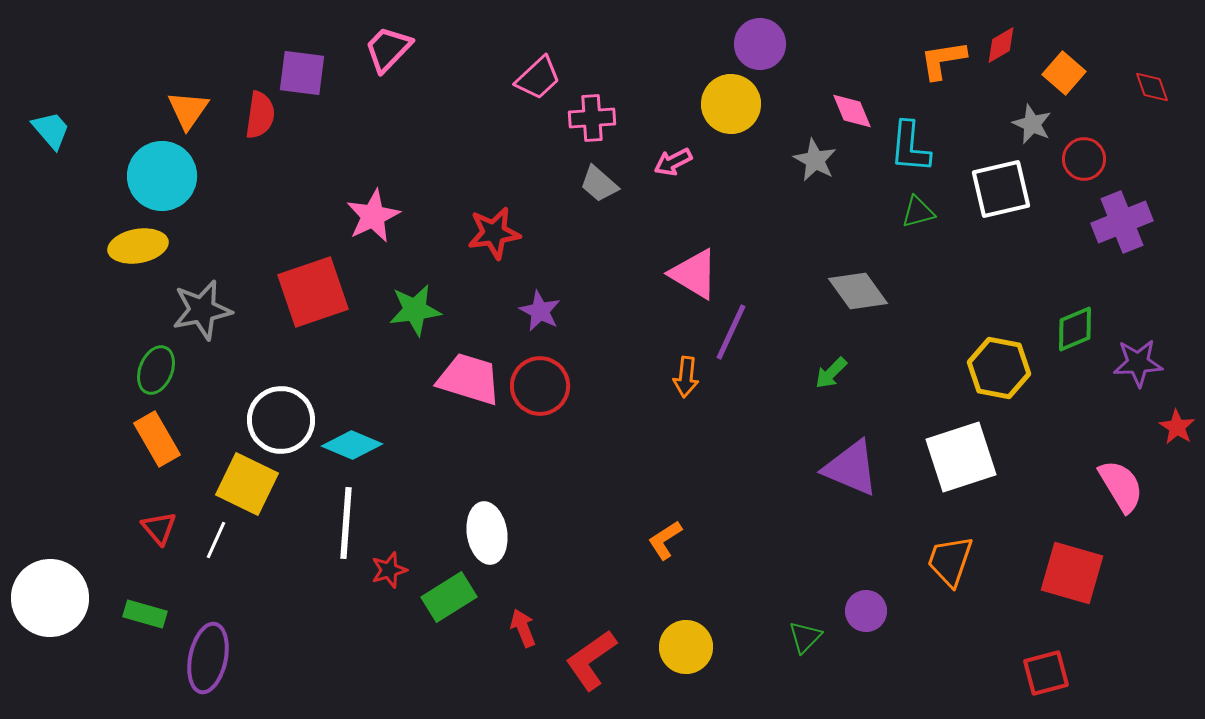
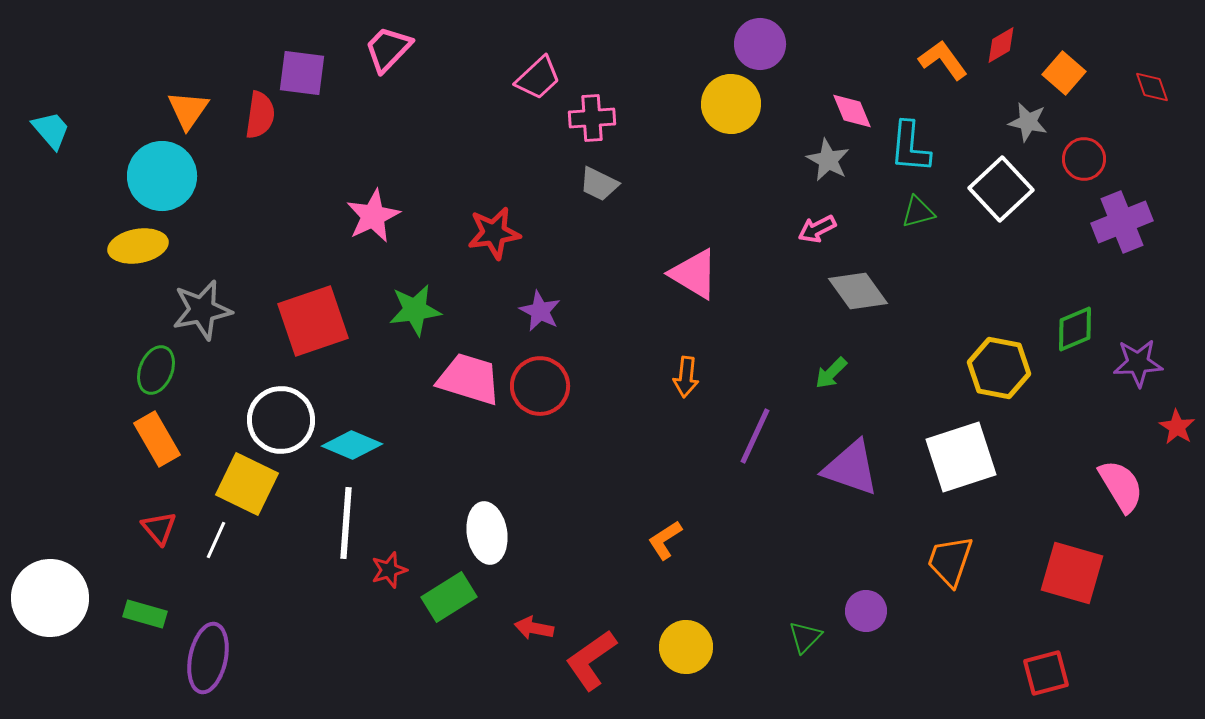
orange L-shape at (943, 60): rotated 63 degrees clockwise
gray star at (1032, 124): moved 4 px left, 2 px up; rotated 12 degrees counterclockwise
gray star at (815, 160): moved 13 px right
pink arrow at (673, 162): moved 144 px right, 67 px down
gray trapezoid at (599, 184): rotated 15 degrees counterclockwise
white square at (1001, 189): rotated 30 degrees counterclockwise
red square at (313, 292): moved 29 px down
purple line at (731, 332): moved 24 px right, 104 px down
purple triangle at (851, 468): rotated 4 degrees counterclockwise
red arrow at (523, 628): moved 11 px right; rotated 57 degrees counterclockwise
